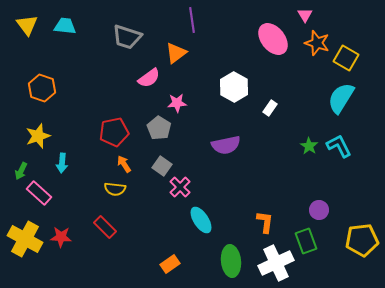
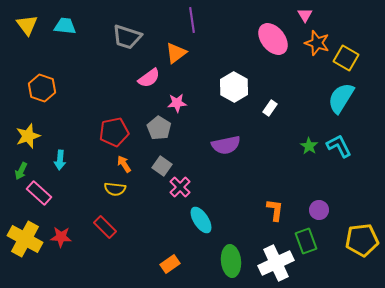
yellow star: moved 10 px left
cyan arrow: moved 2 px left, 3 px up
orange L-shape: moved 10 px right, 12 px up
